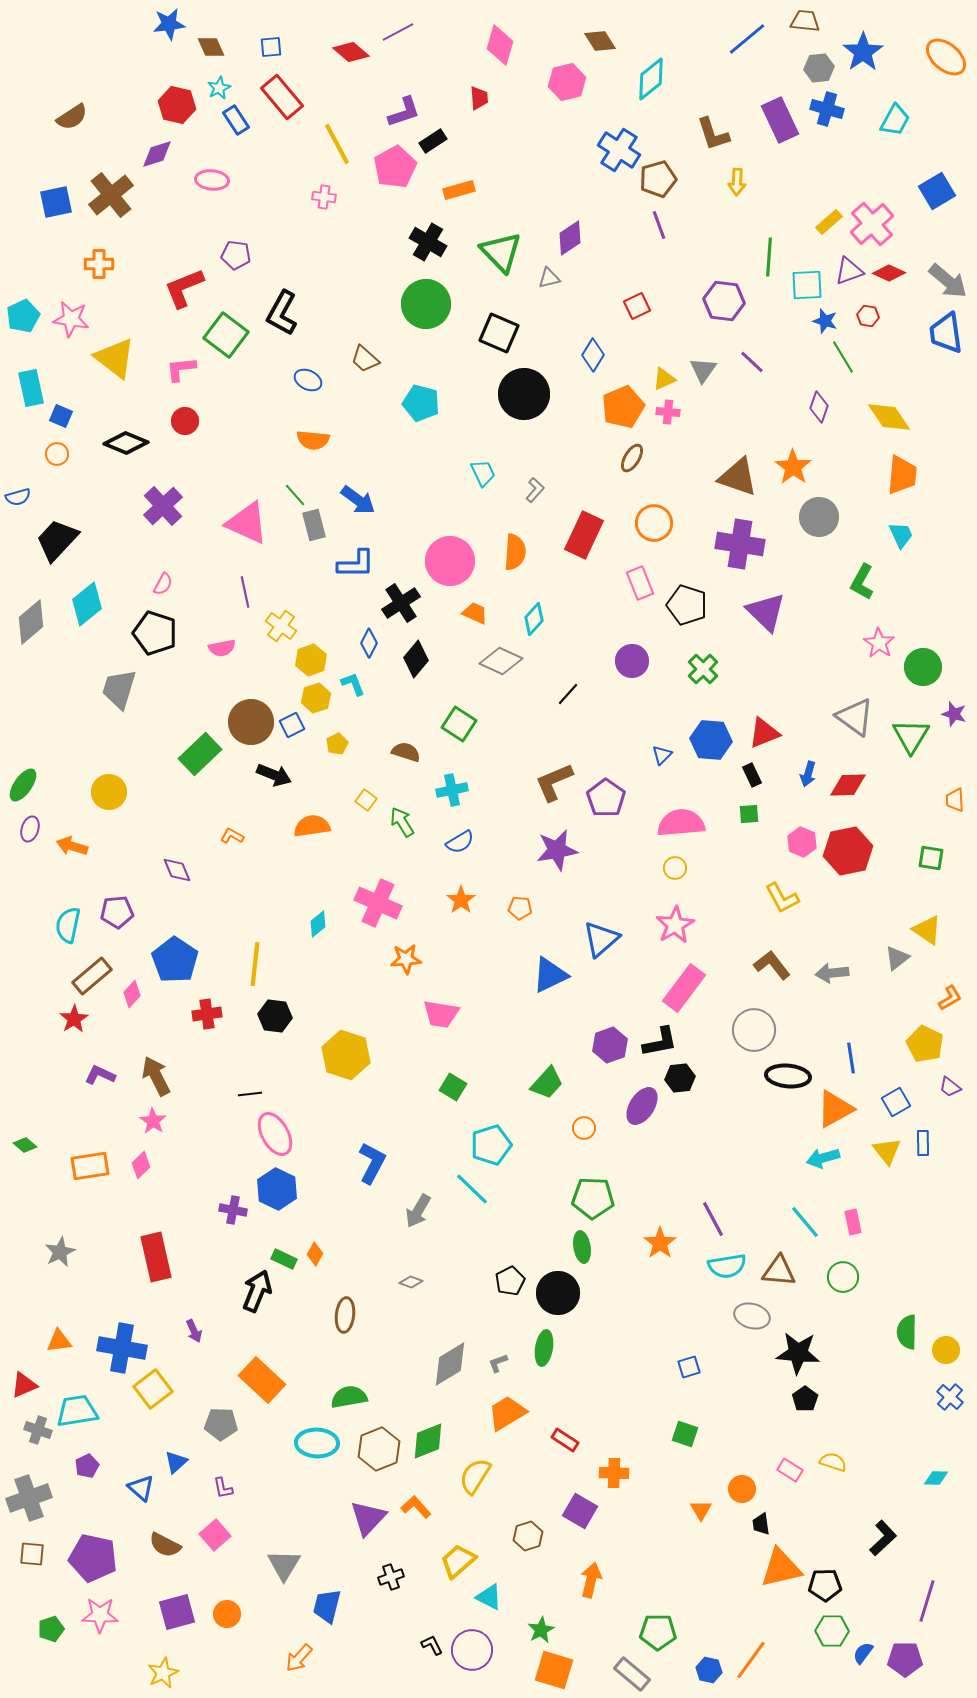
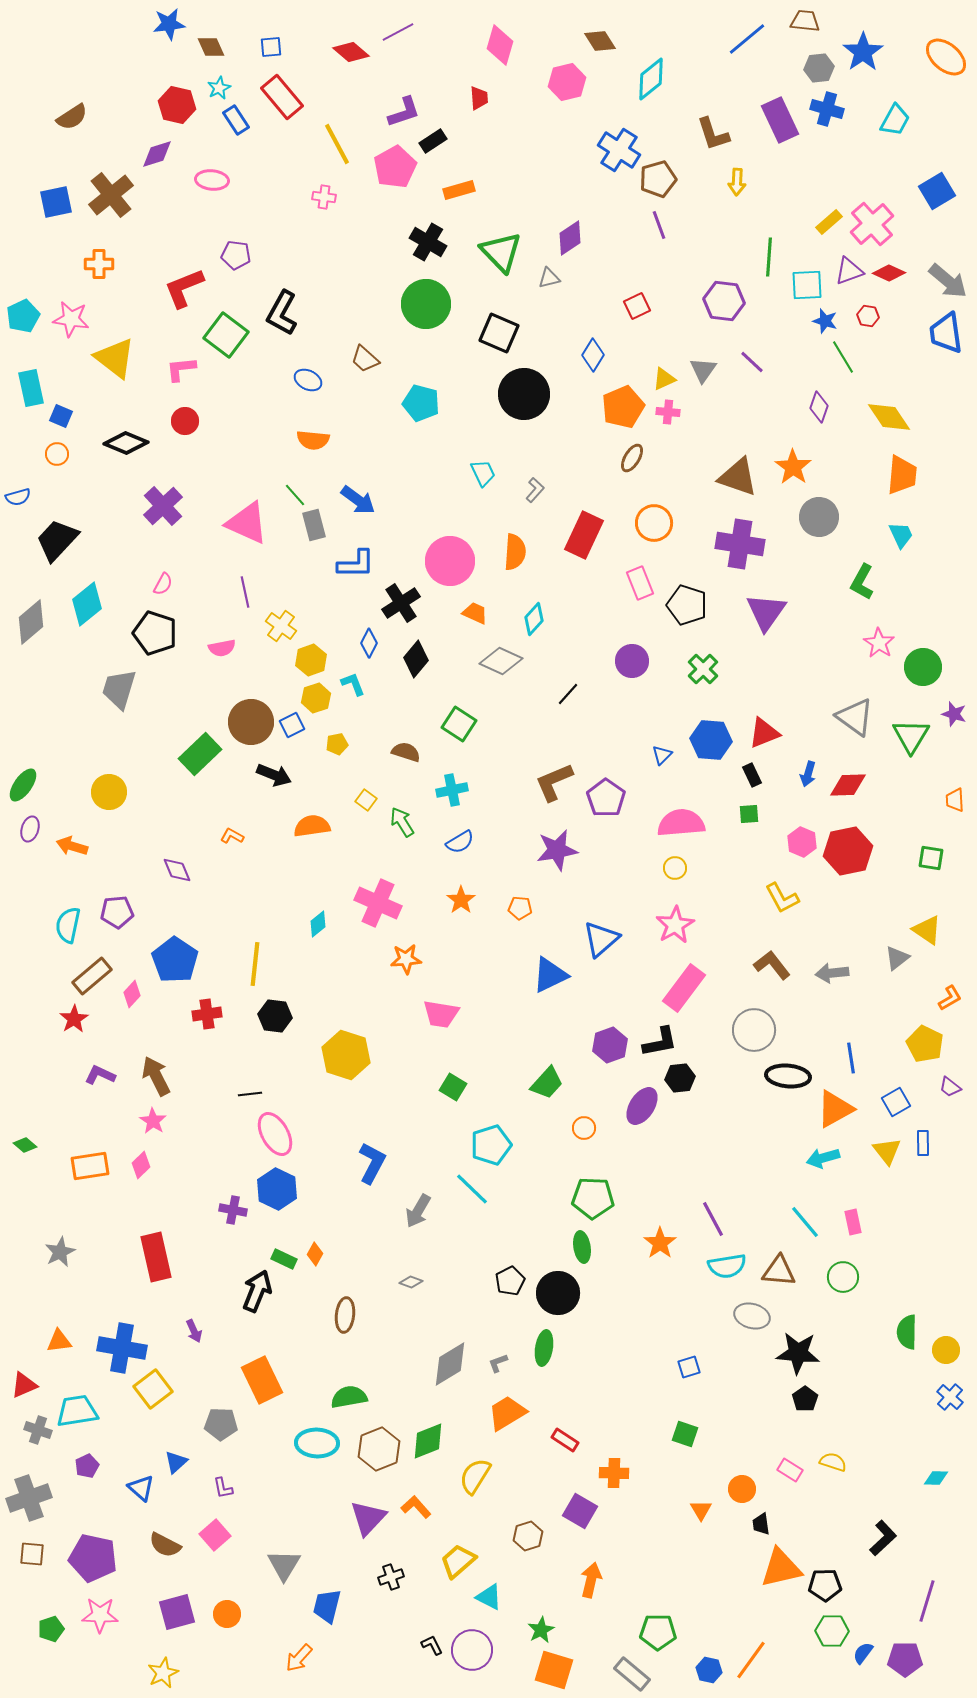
purple triangle at (766, 612): rotated 21 degrees clockwise
yellow pentagon at (337, 744): rotated 15 degrees clockwise
orange rectangle at (262, 1380): rotated 21 degrees clockwise
